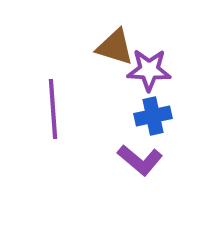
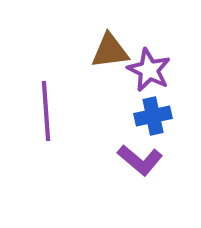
brown triangle: moved 5 px left, 4 px down; rotated 24 degrees counterclockwise
purple star: rotated 24 degrees clockwise
purple line: moved 7 px left, 2 px down
